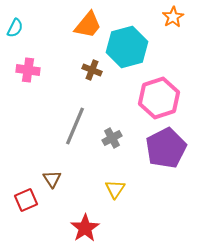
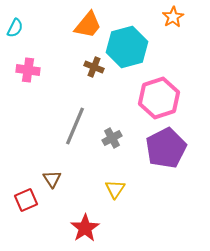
brown cross: moved 2 px right, 3 px up
